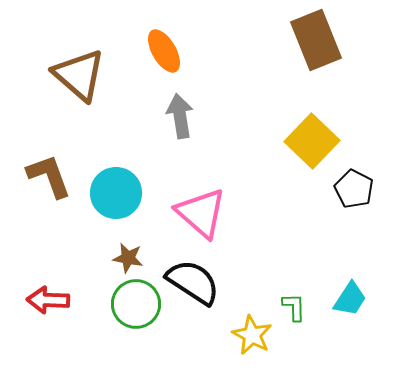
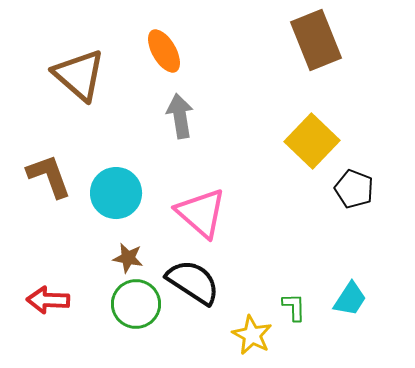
black pentagon: rotated 6 degrees counterclockwise
